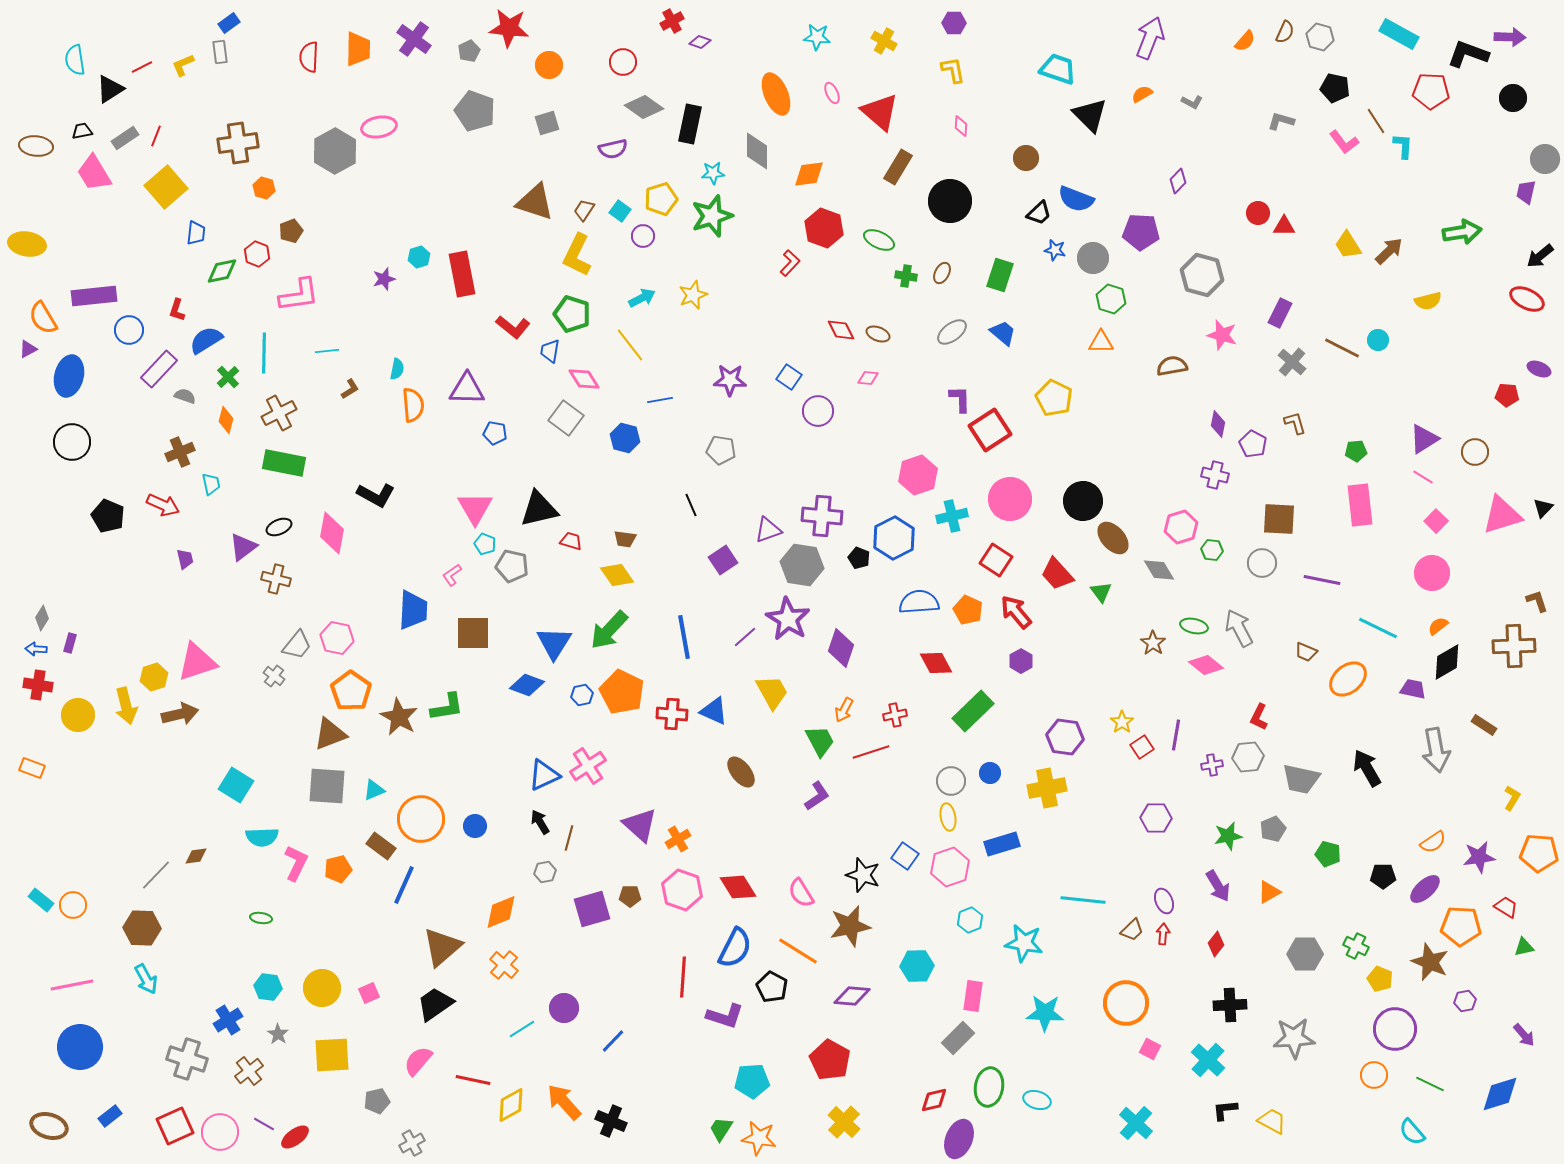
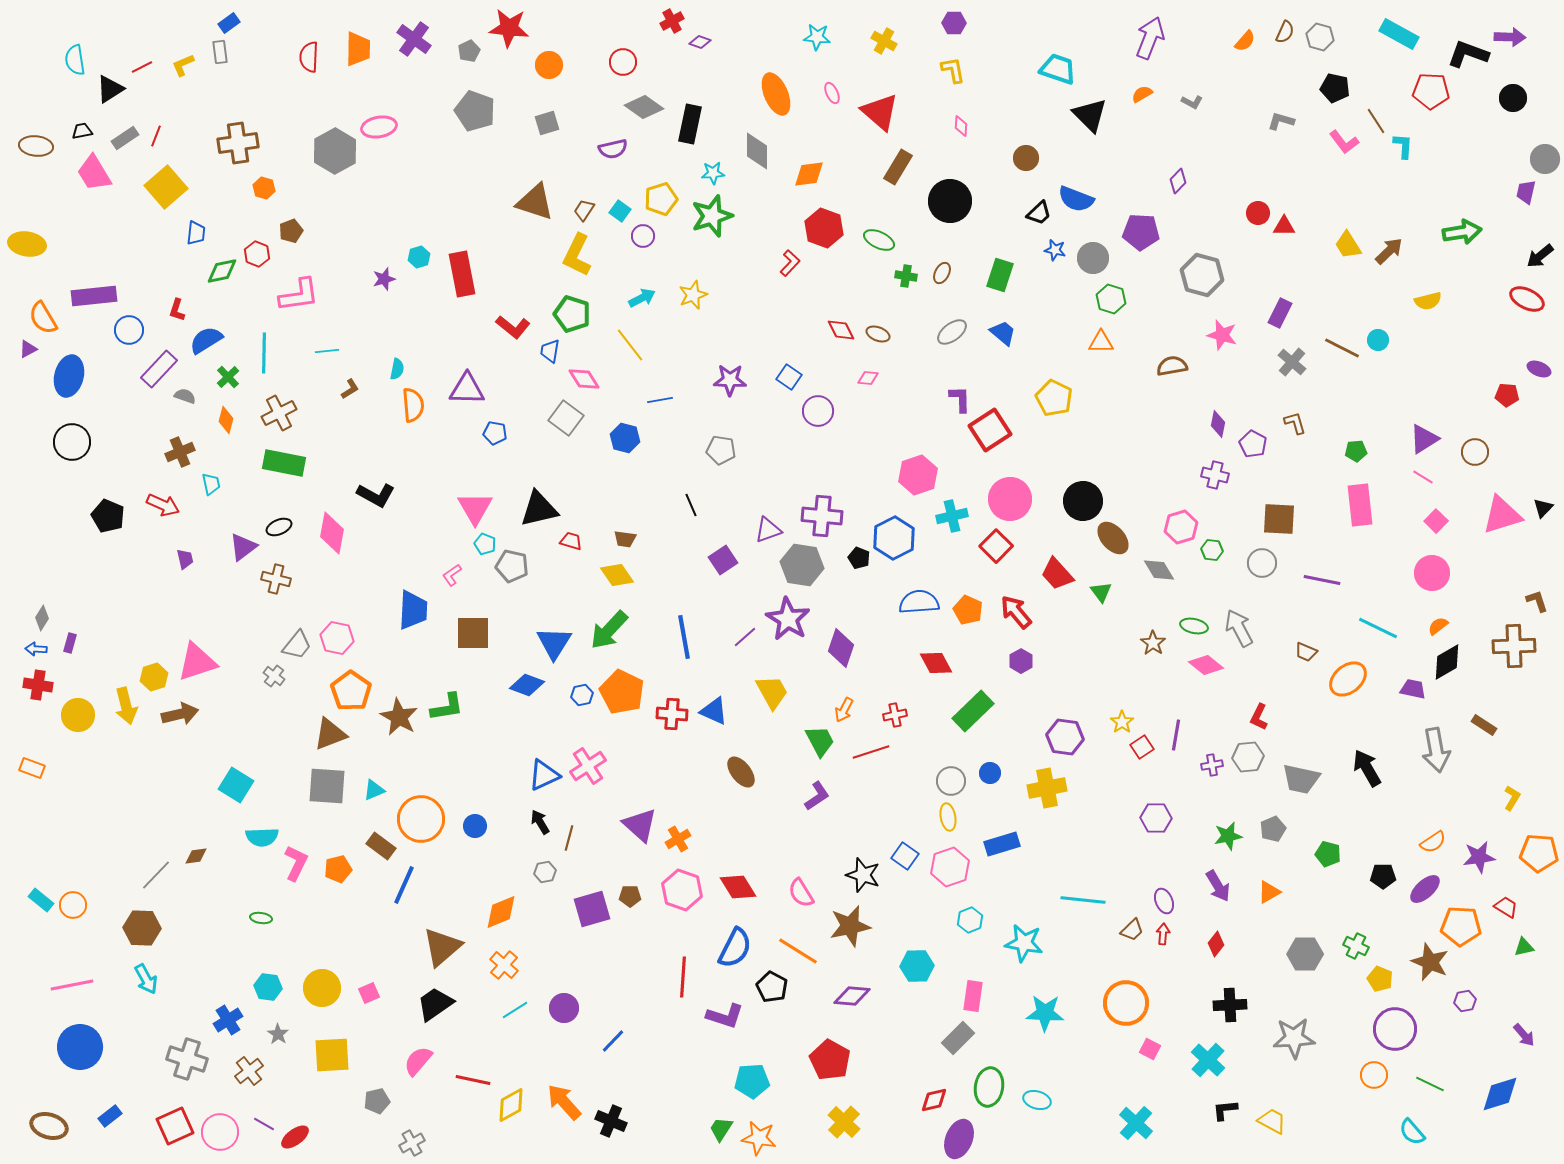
red square at (996, 560): moved 14 px up; rotated 12 degrees clockwise
cyan line at (522, 1029): moved 7 px left, 19 px up
